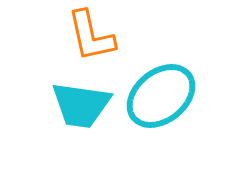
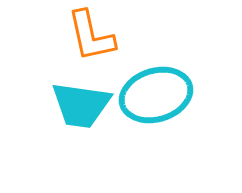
cyan ellipse: moved 5 px left, 1 px up; rotated 22 degrees clockwise
